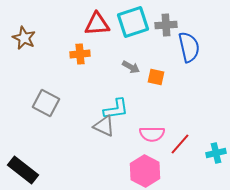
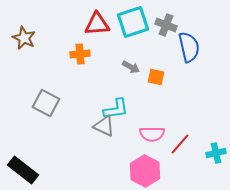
gray cross: rotated 25 degrees clockwise
